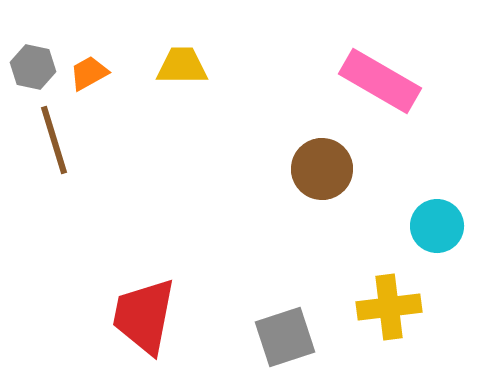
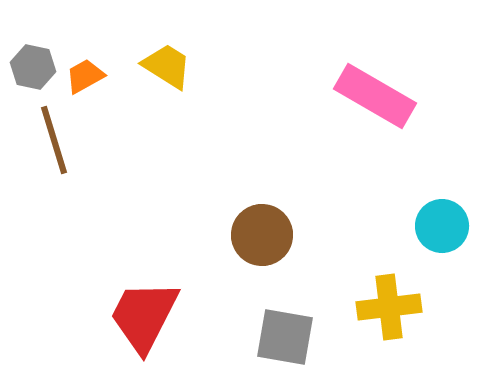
yellow trapezoid: moved 15 px left; rotated 32 degrees clockwise
orange trapezoid: moved 4 px left, 3 px down
pink rectangle: moved 5 px left, 15 px down
brown circle: moved 60 px left, 66 px down
cyan circle: moved 5 px right
red trapezoid: rotated 16 degrees clockwise
gray square: rotated 28 degrees clockwise
